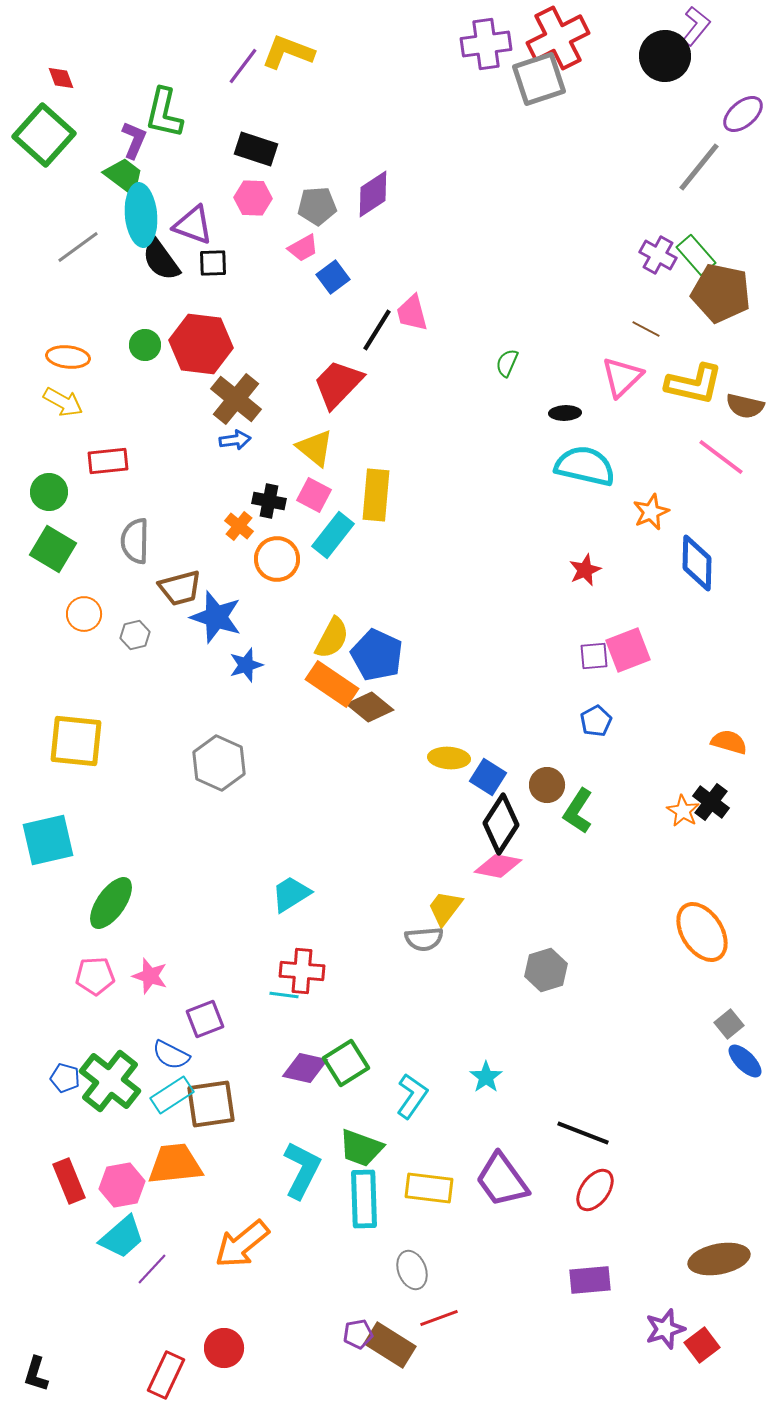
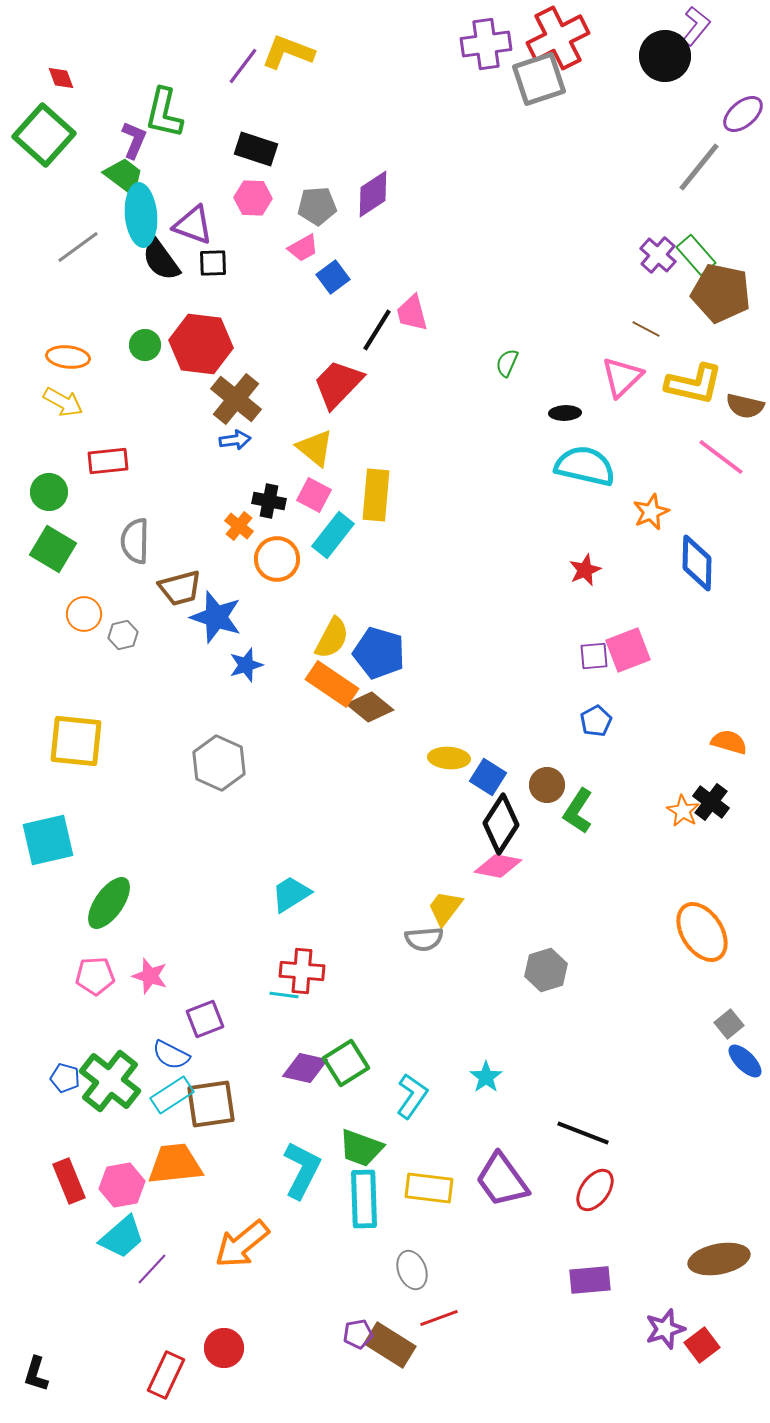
purple cross at (658, 255): rotated 12 degrees clockwise
gray hexagon at (135, 635): moved 12 px left
blue pentagon at (377, 655): moved 2 px right, 2 px up; rotated 9 degrees counterclockwise
green ellipse at (111, 903): moved 2 px left
